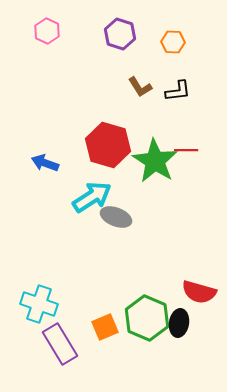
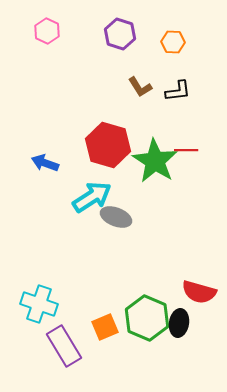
purple rectangle: moved 4 px right, 2 px down
